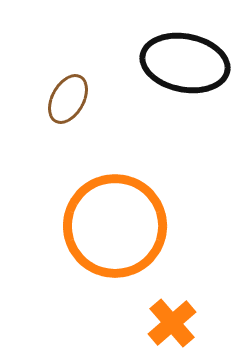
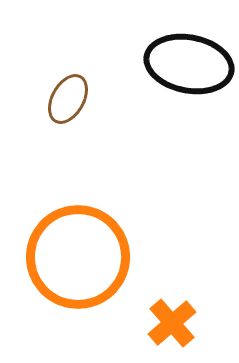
black ellipse: moved 4 px right, 1 px down
orange circle: moved 37 px left, 31 px down
